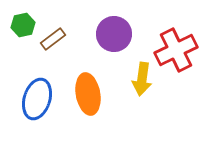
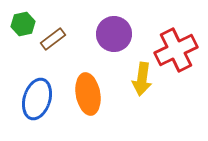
green hexagon: moved 1 px up
